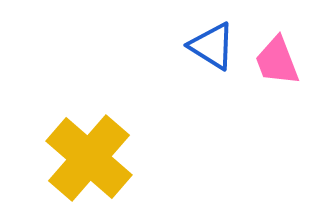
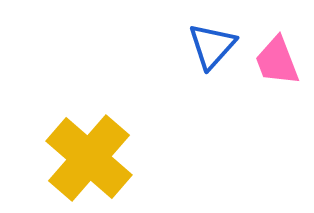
blue triangle: rotated 40 degrees clockwise
